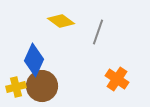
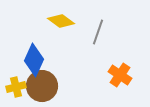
orange cross: moved 3 px right, 4 px up
